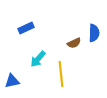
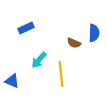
brown semicircle: rotated 48 degrees clockwise
cyan arrow: moved 1 px right, 1 px down
blue triangle: rotated 35 degrees clockwise
